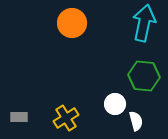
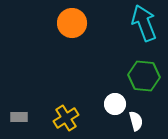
cyan arrow: rotated 33 degrees counterclockwise
